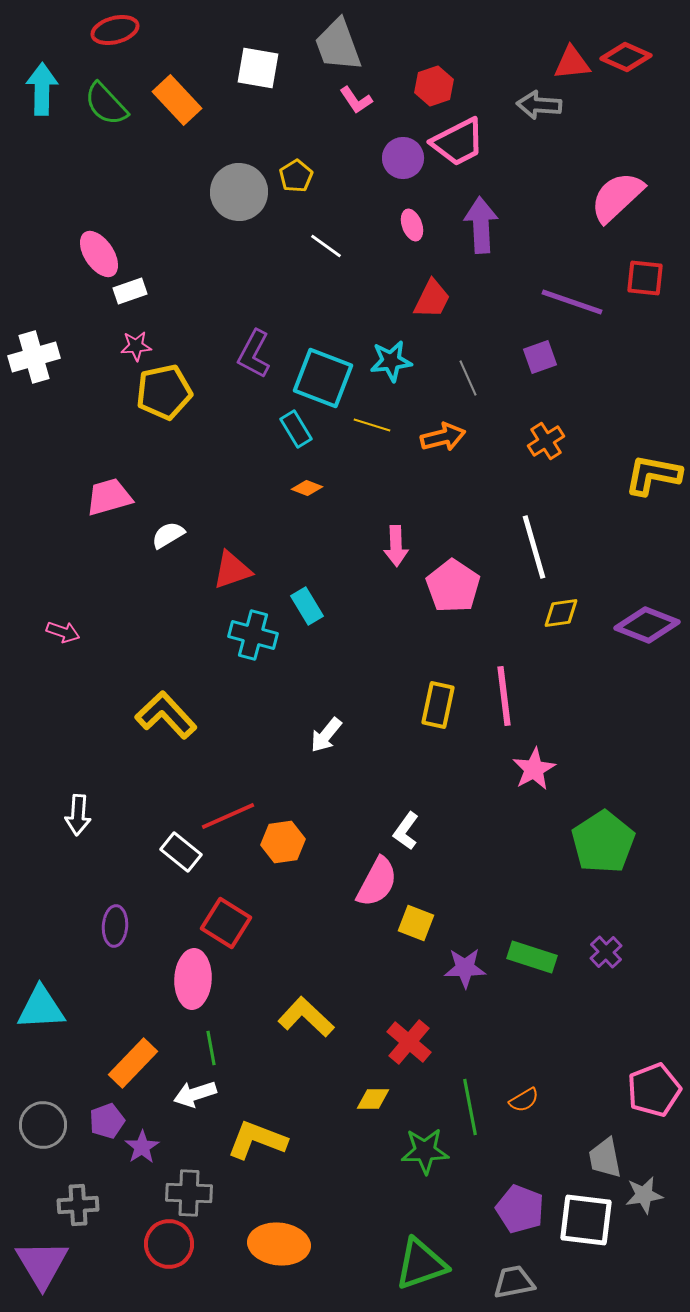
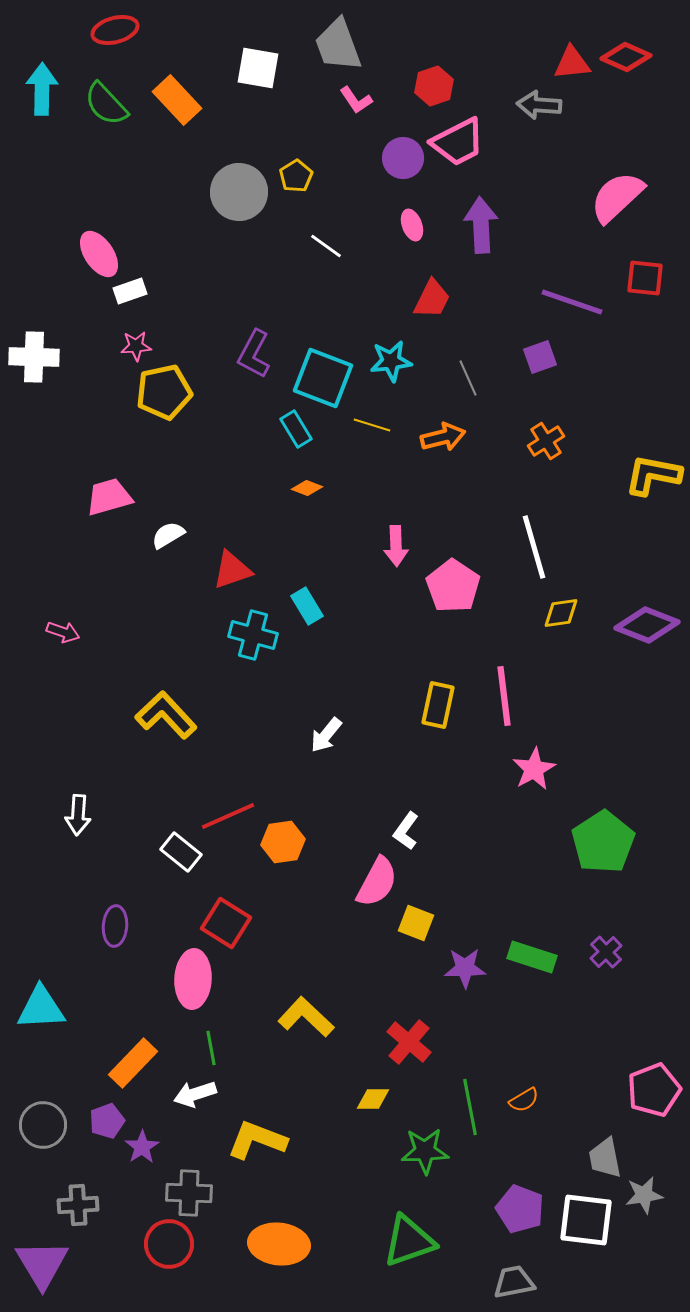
white cross at (34, 357): rotated 18 degrees clockwise
green triangle at (421, 1264): moved 12 px left, 23 px up
